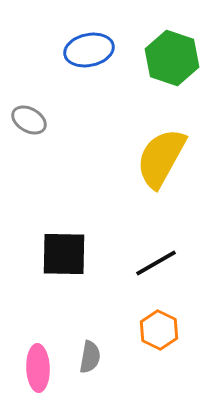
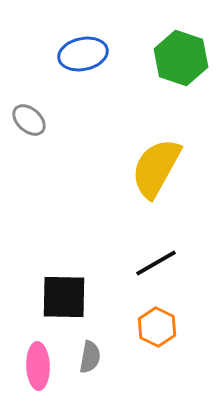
blue ellipse: moved 6 px left, 4 px down
green hexagon: moved 9 px right
gray ellipse: rotated 12 degrees clockwise
yellow semicircle: moved 5 px left, 10 px down
black square: moved 43 px down
orange hexagon: moved 2 px left, 3 px up
pink ellipse: moved 2 px up
